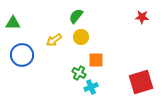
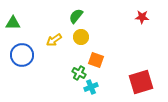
orange square: rotated 21 degrees clockwise
